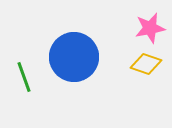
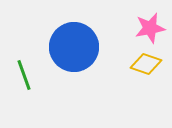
blue circle: moved 10 px up
green line: moved 2 px up
